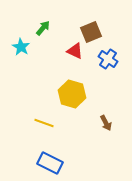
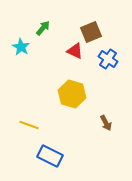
yellow line: moved 15 px left, 2 px down
blue rectangle: moved 7 px up
